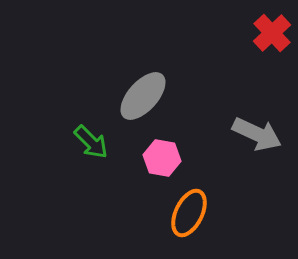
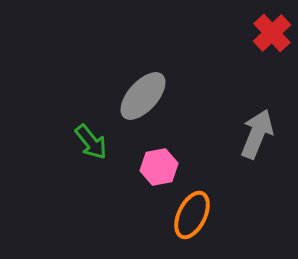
gray arrow: rotated 93 degrees counterclockwise
green arrow: rotated 6 degrees clockwise
pink hexagon: moved 3 px left, 9 px down; rotated 21 degrees counterclockwise
orange ellipse: moved 3 px right, 2 px down
